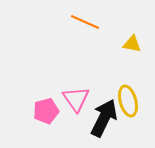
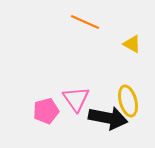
yellow triangle: rotated 18 degrees clockwise
black arrow: moved 4 px right; rotated 75 degrees clockwise
